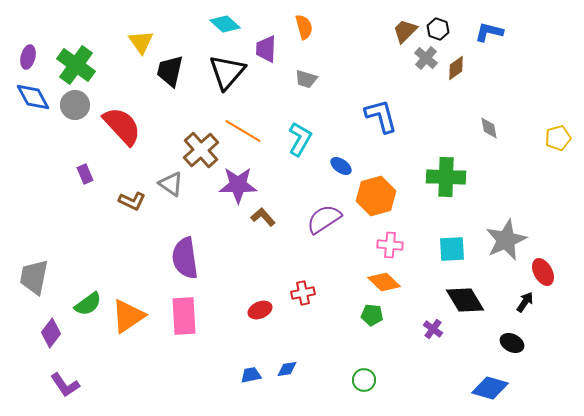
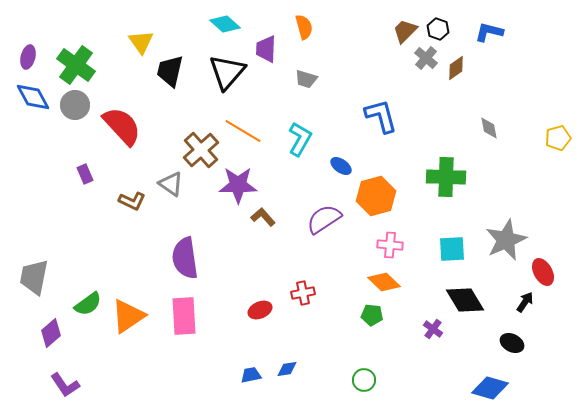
purple diamond at (51, 333): rotated 12 degrees clockwise
